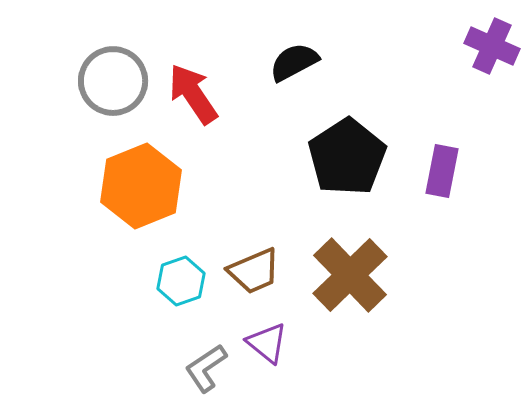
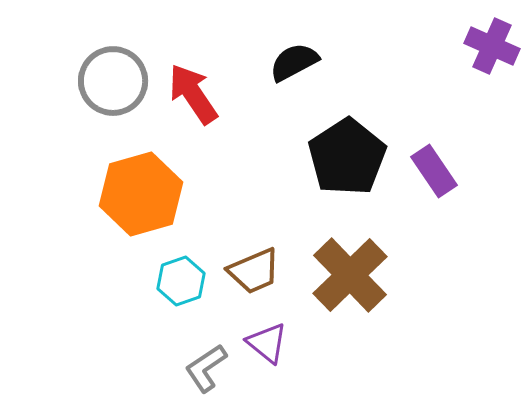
purple rectangle: moved 8 px left; rotated 45 degrees counterclockwise
orange hexagon: moved 8 px down; rotated 6 degrees clockwise
